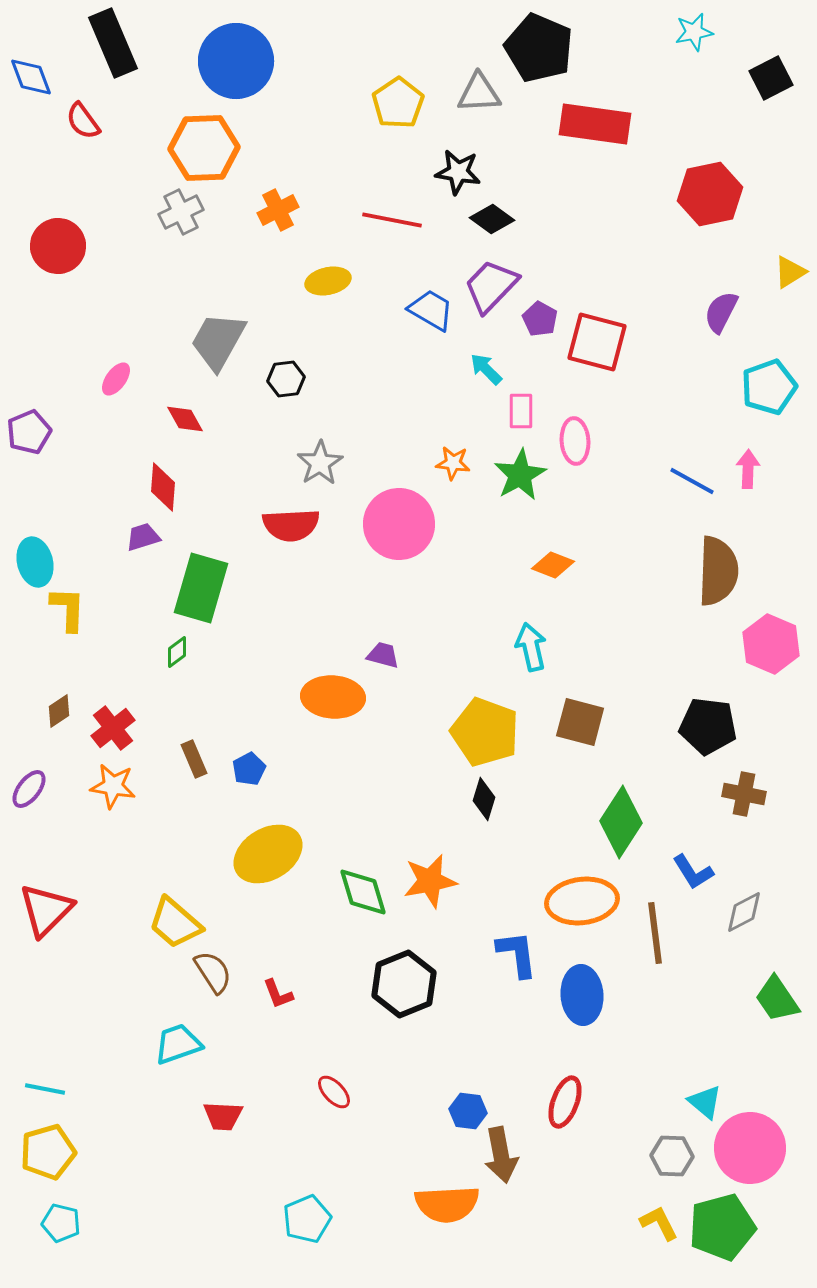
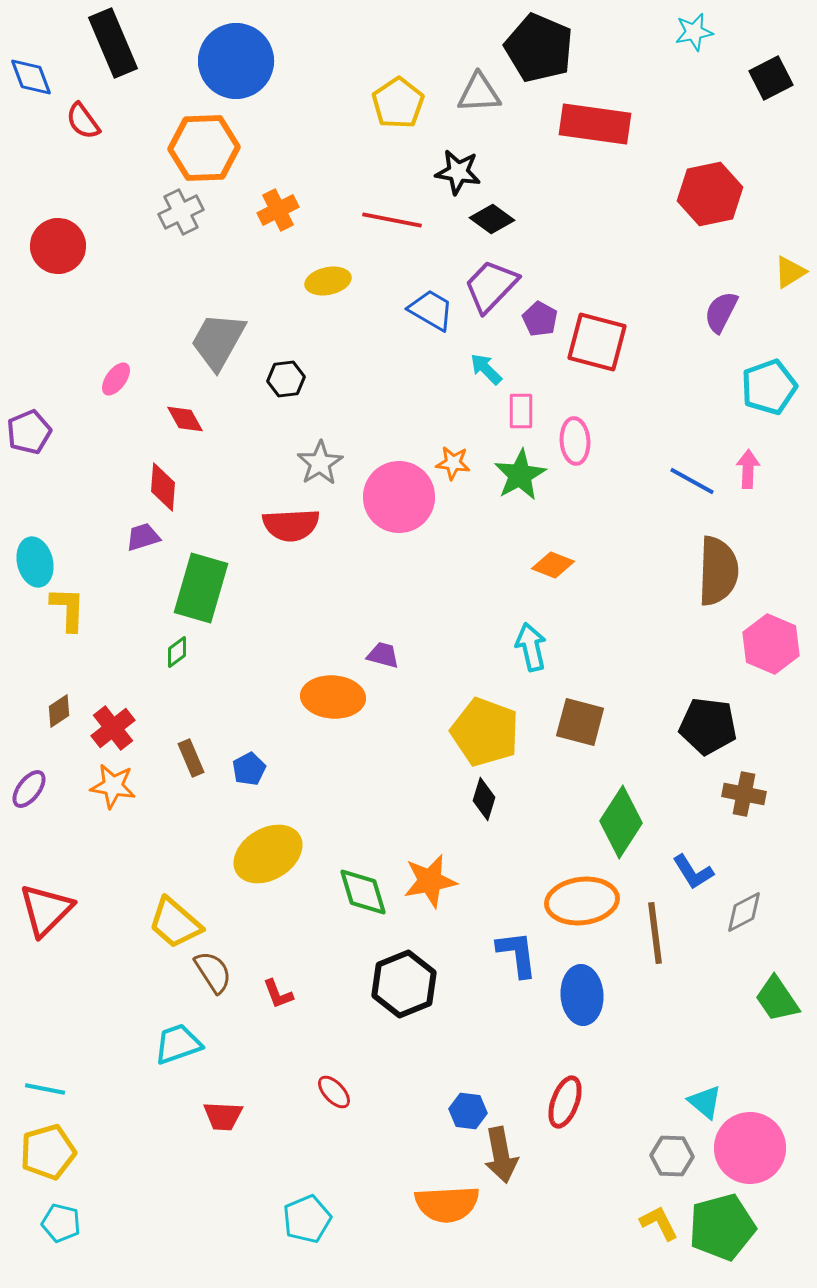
pink circle at (399, 524): moved 27 px up
brown rectangle at (194, 759): moved 3 px left, 1 px up
